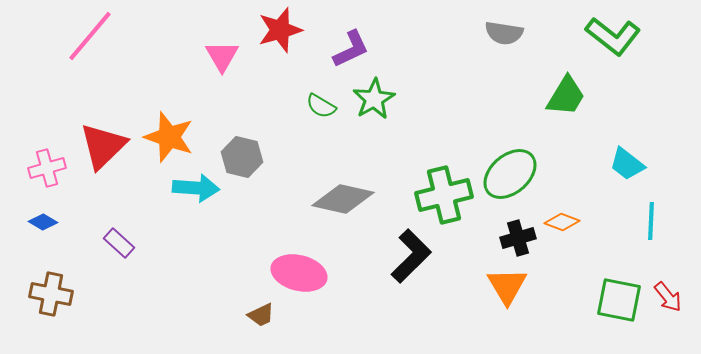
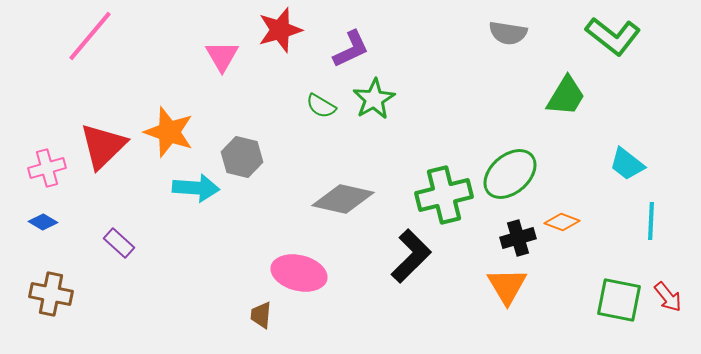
gray semicircle: moved 4 px right
orange star: moved 5 px up
brown trapezoid: rotated 120 degrees clockwise
